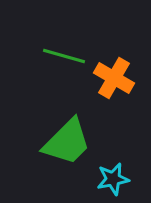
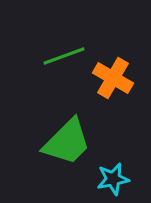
green line: rotated 36 degrees counterclockwise
orange cross: moved 1 px left
